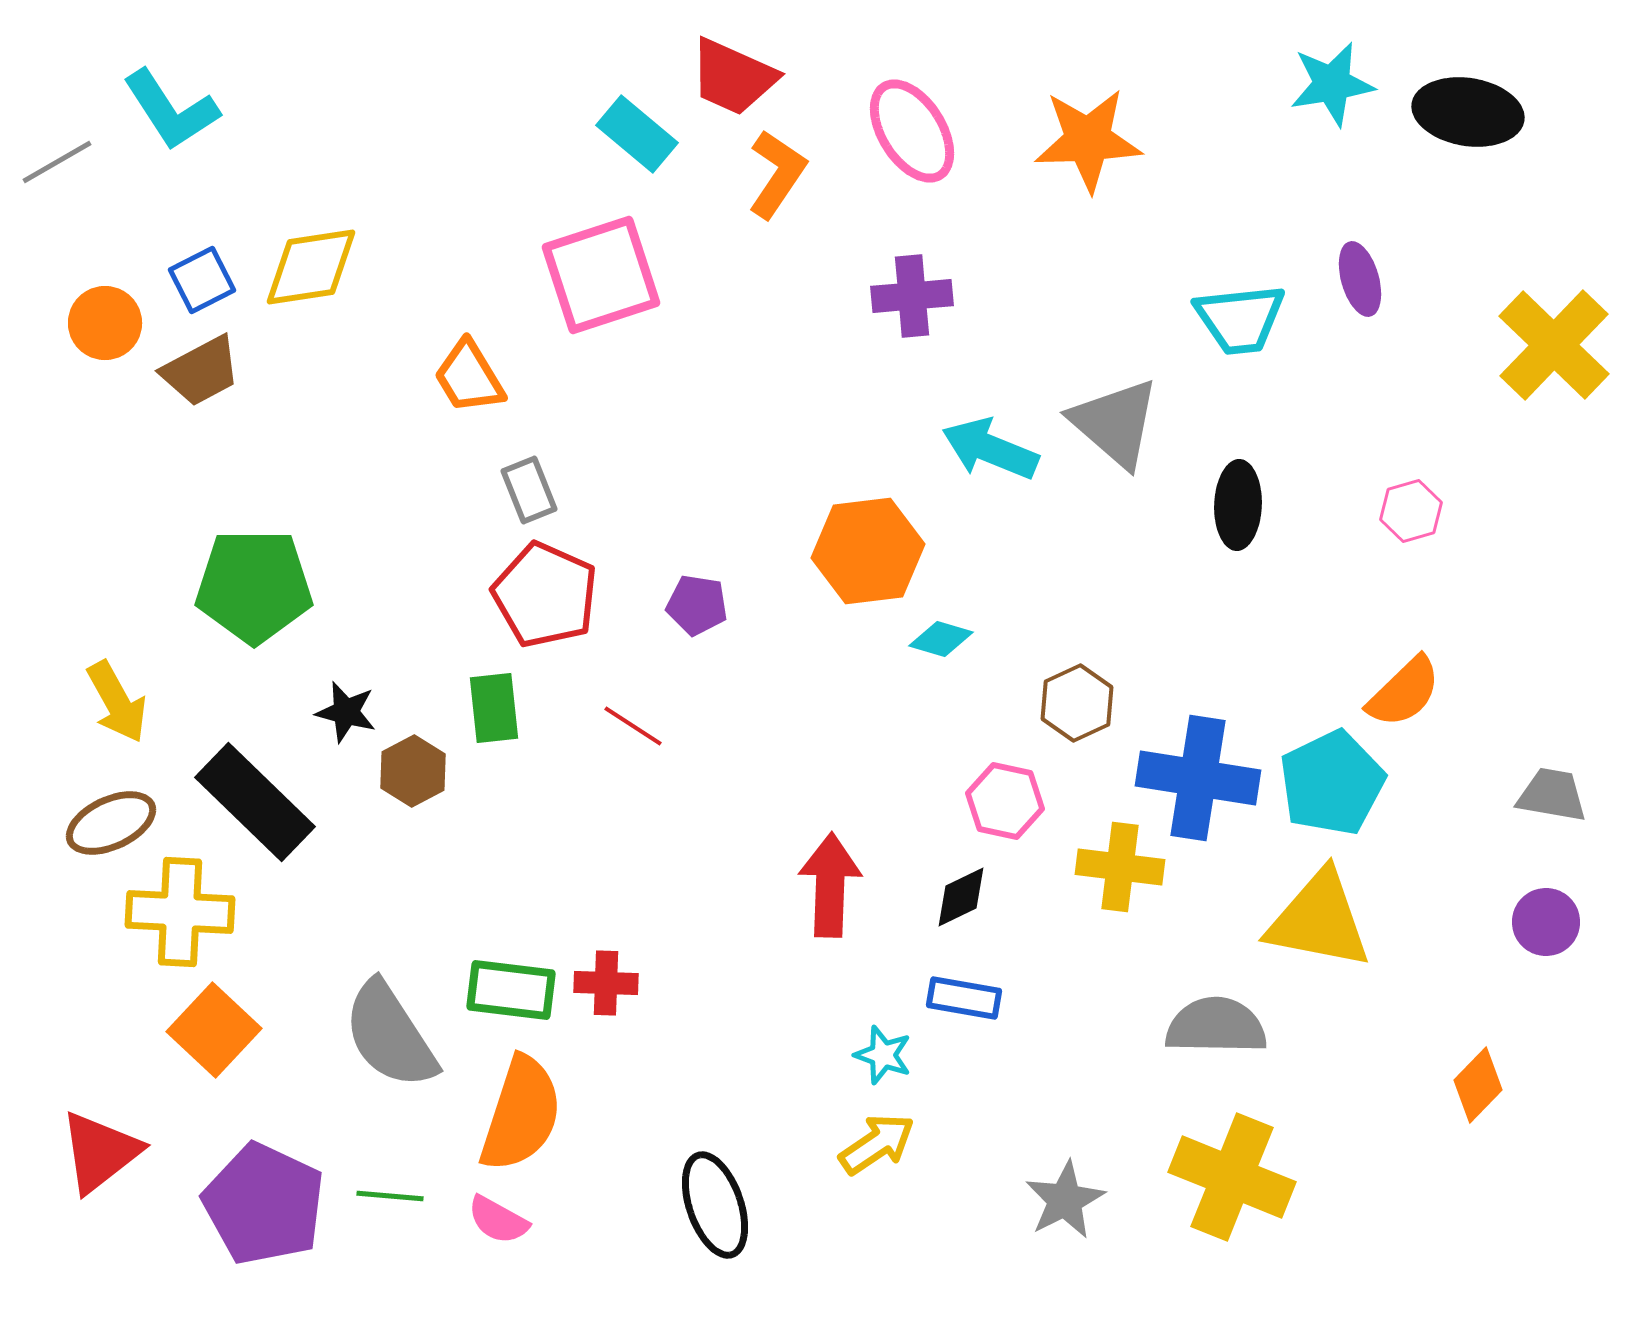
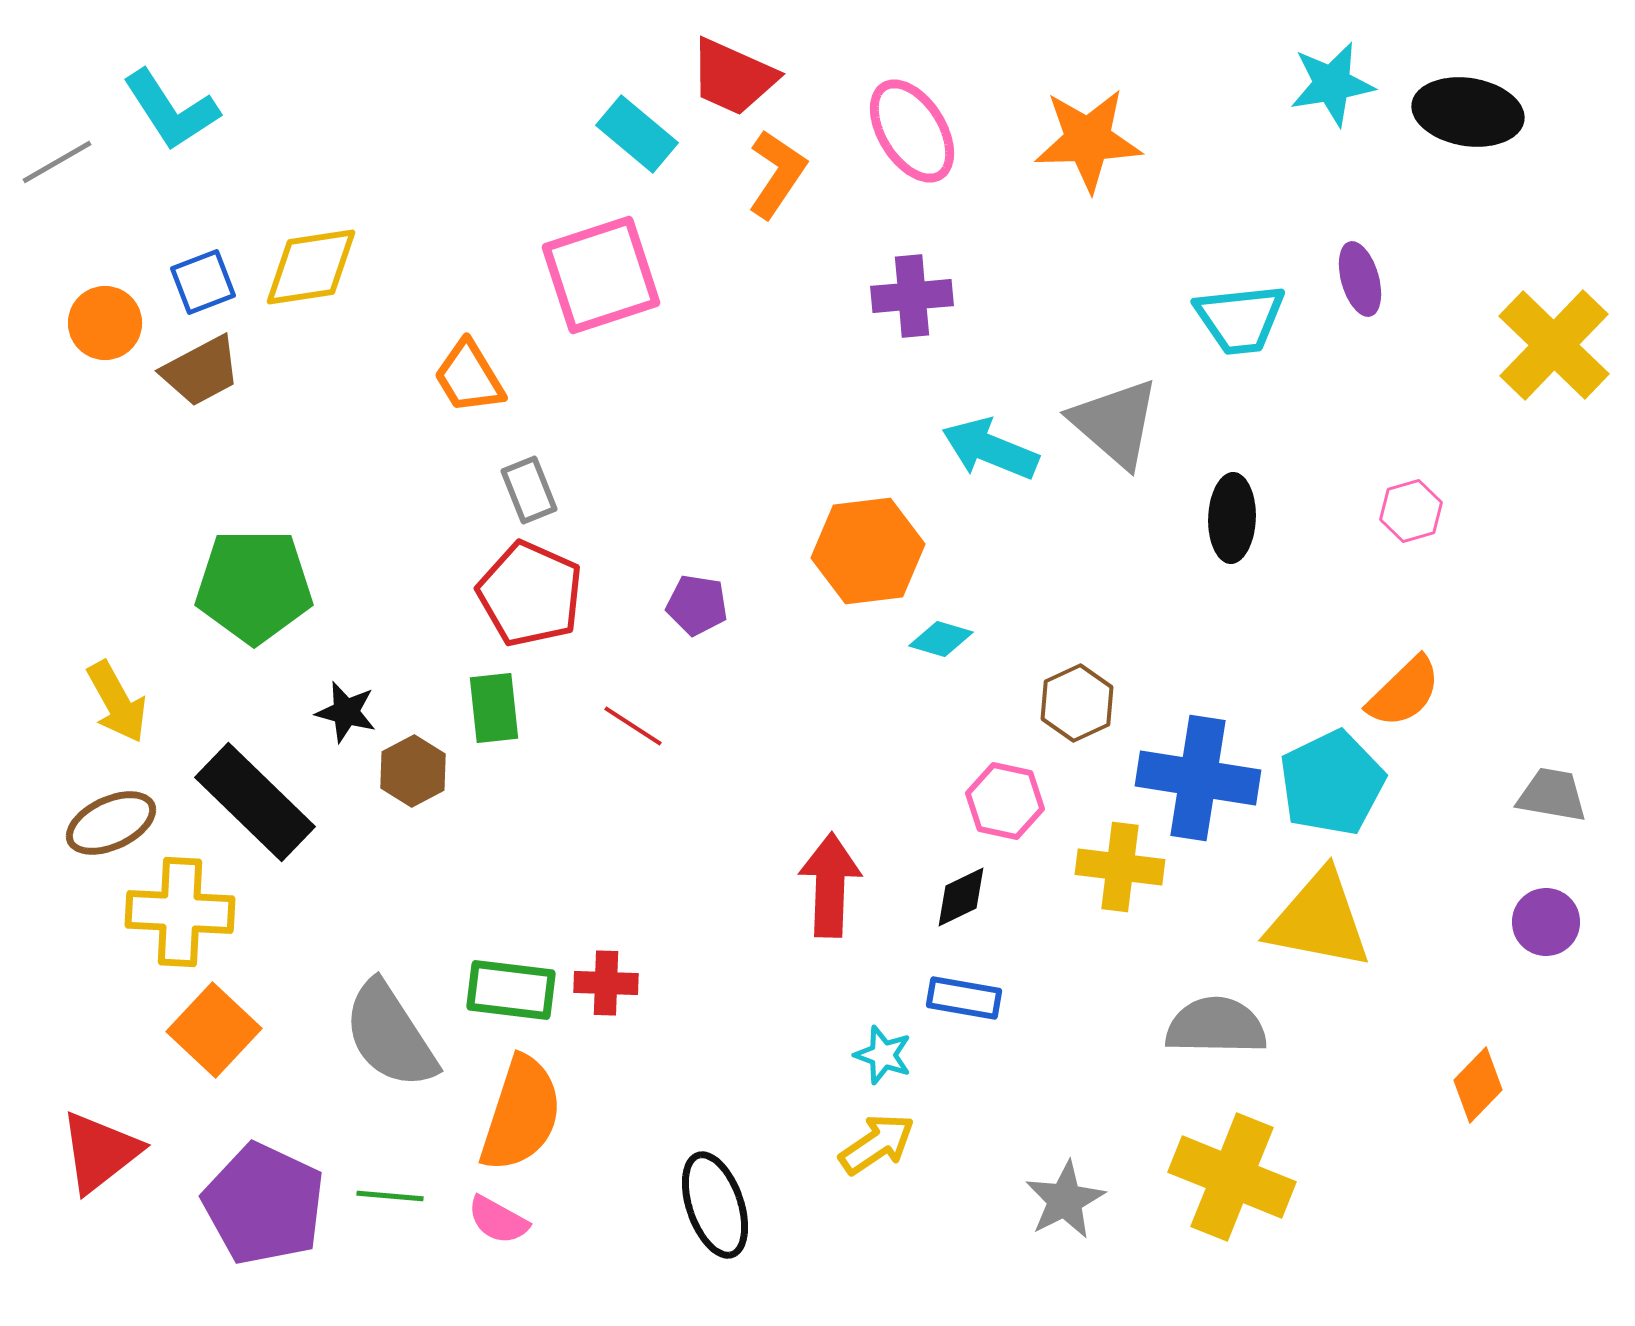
blue square at (202, 280): moved 1 px right, 2 px down; rotated 6 degrees clockwise
black ellipse at (1238, 505): moved 6 px left, 13 px down
red pentagon at (545, 595): moved 15 px left, 1 px up
